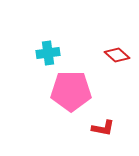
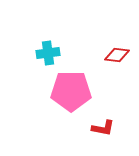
red diamond: rotated 35 degrees counterclockwise
